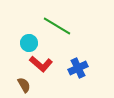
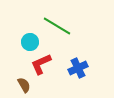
cyan circle: moved 1 px right, 1 px up
red L-shape: rotated 115 degrees clockwise
